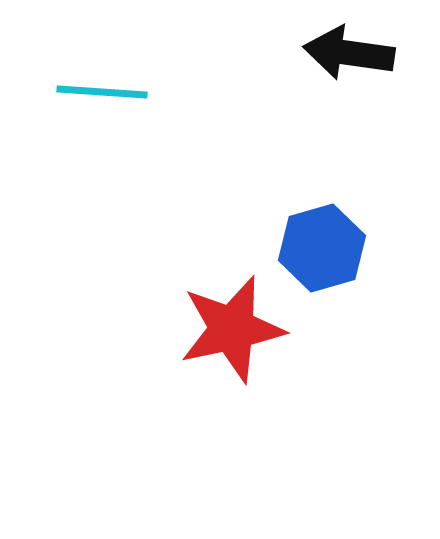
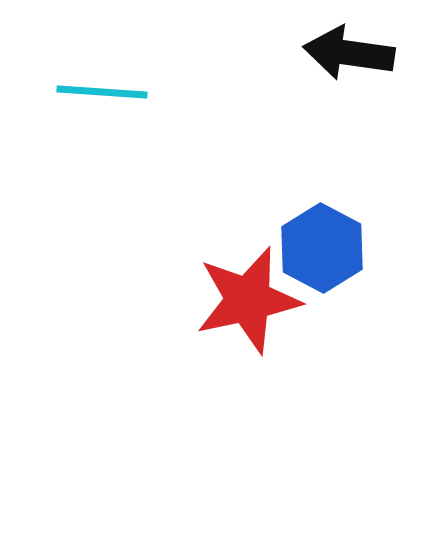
blue hexagon: rotated 16 degrees counterclockwise
red star: moved 16 px right, 29 px up
